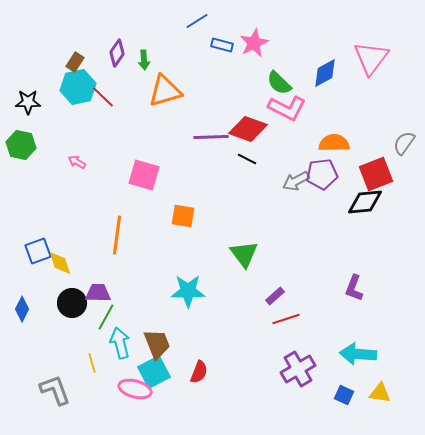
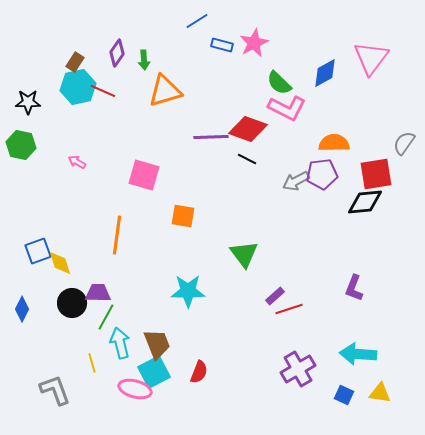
red line at (103, 97): moved 6 px up; rotated 20 degrees counterclockwise
red square at (376, 174): rotated 12 degrees clockwise
red line at (286, 319): moved 3 px right, 10 px up
